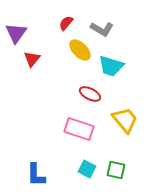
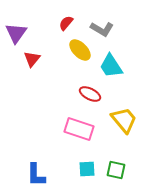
cyan trapezoid: rotated 40 degrees clockwise
yellow trapezoid: moved 1 px left
cyan square: rotated 30 degrees counterclockwise
